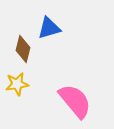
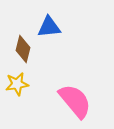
blue triangle: moved 1 px up; rotated 10 degrees clockwise
